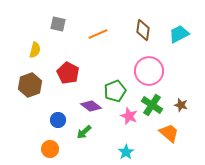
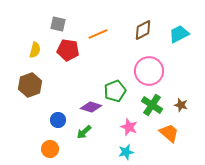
brown diamond: rotated 55 degrees clockwise
red pentagon: moved 23 px up; rotated 20 degrees counterclockwise
purple diamond: moved 1 px down; rotated 20 degrees counterclockwise
pink star: moved 11 px down
cyan star: rotated 21 degrees clockwise
